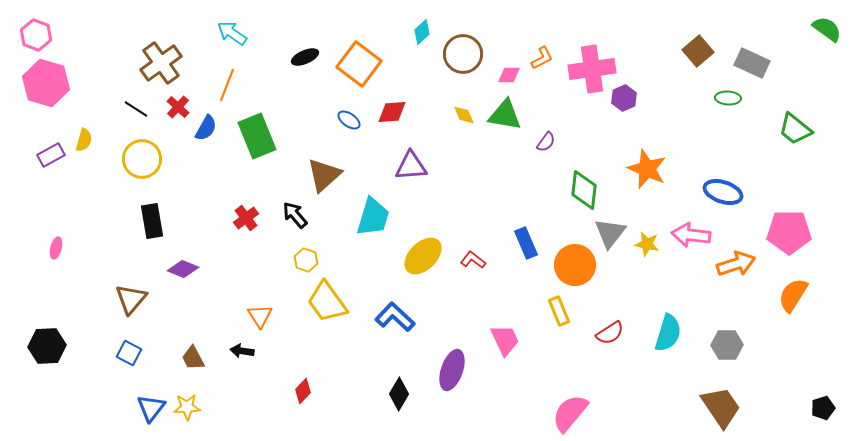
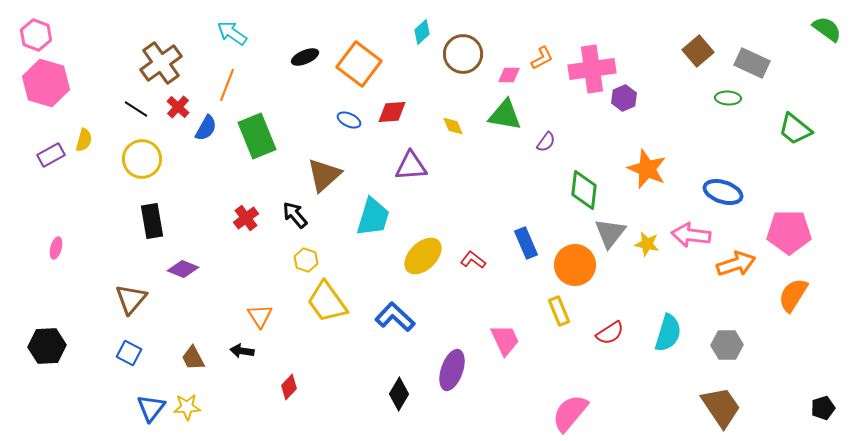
yellow diamond at (464, 115): moved 11 px left, 11 px down
blue ellipse at (349, 120): rotated 10 degrees counterclockwise
red diamond at (303, 391): moved 14 px left, 4 px up
